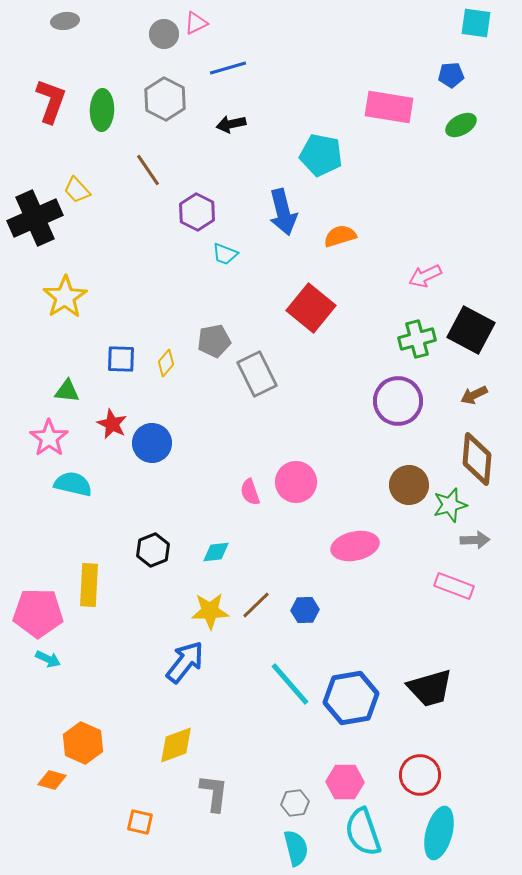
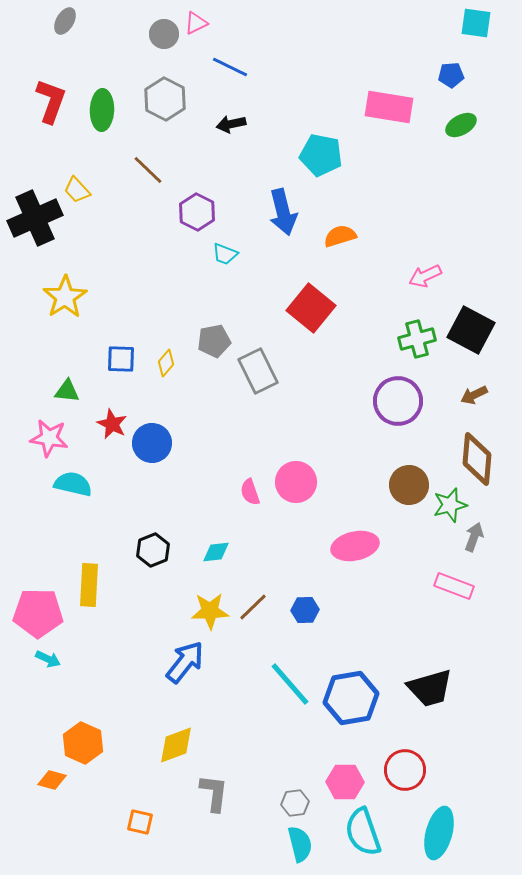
gray ellipse at (65, 21): rotated 52 degrees counterclockwise
blue line at (228, 68): moved 2 px right, 1 px up; rotated 42 degrees clockwise
brown line at (148, 170): rotated 12 degrees counterclockwise
gray rectangle at (257, 374): moved 1 px right, 3 px up
pink star at (49, 438): rotated 27 degrees counterclockwise
gray arrow at (475, 540): moved 1 px left, 3 px up; rotated 68 degrees counterclockwise
brown line at (256, 605): moved 3 px left, 2 px down
red circle at (420, 775): moved 15 px left, 5 px up
cyan semicircle at (296, 848): moved 4 px right, 4 px up
